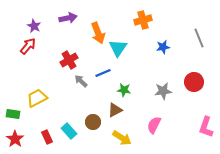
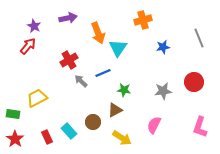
pink L-shape: moved 6 px left
